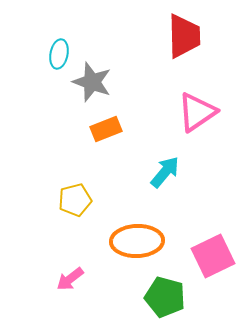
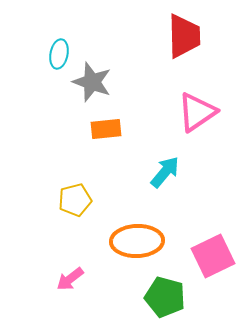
orange rectangle: rotated 16 degrees clockwise
